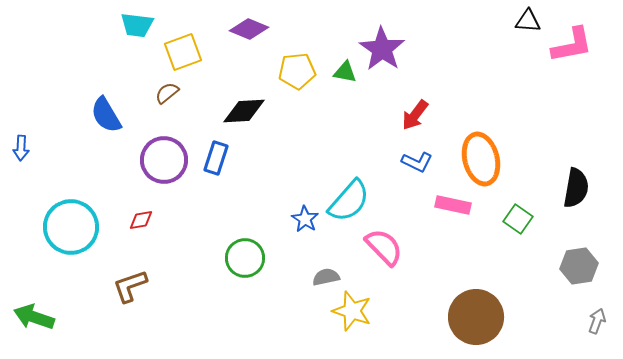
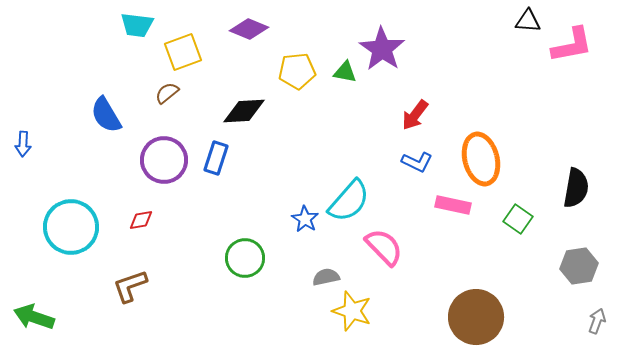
blue arrow: moved 2 px right, 4 px up
